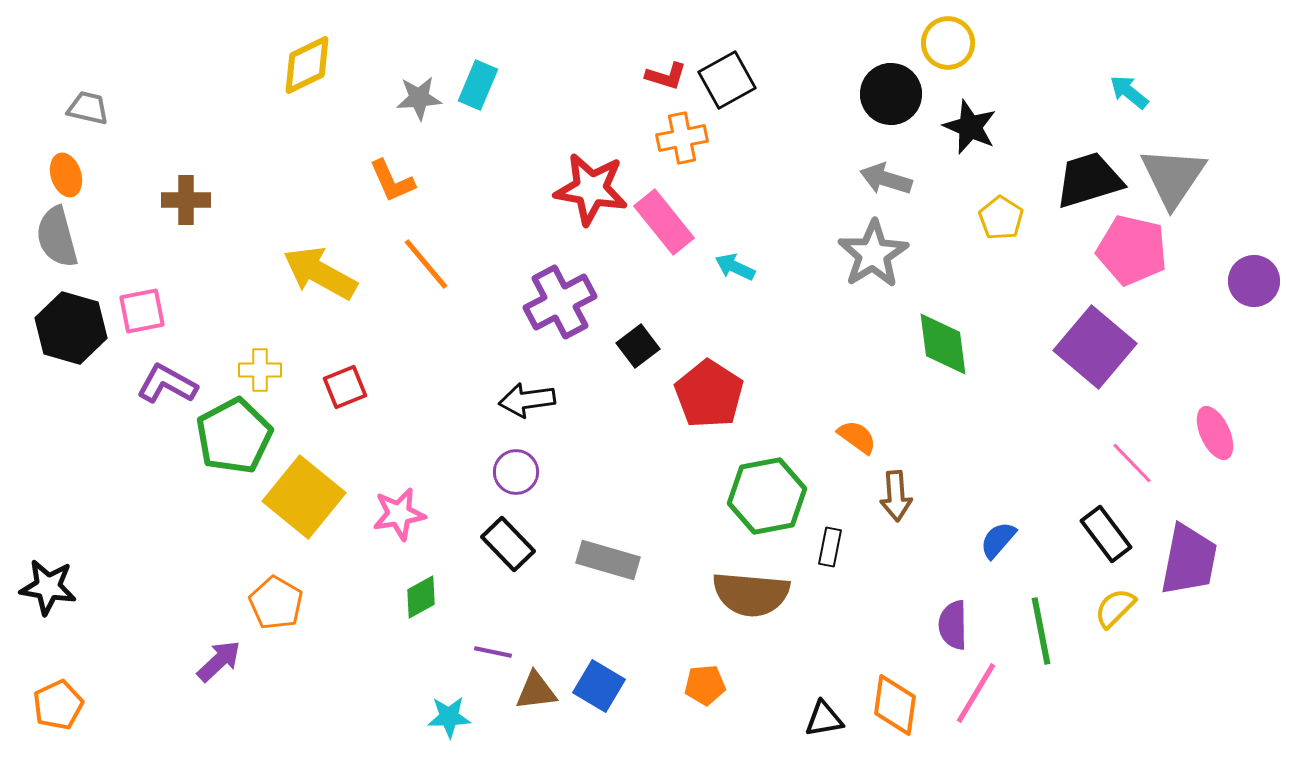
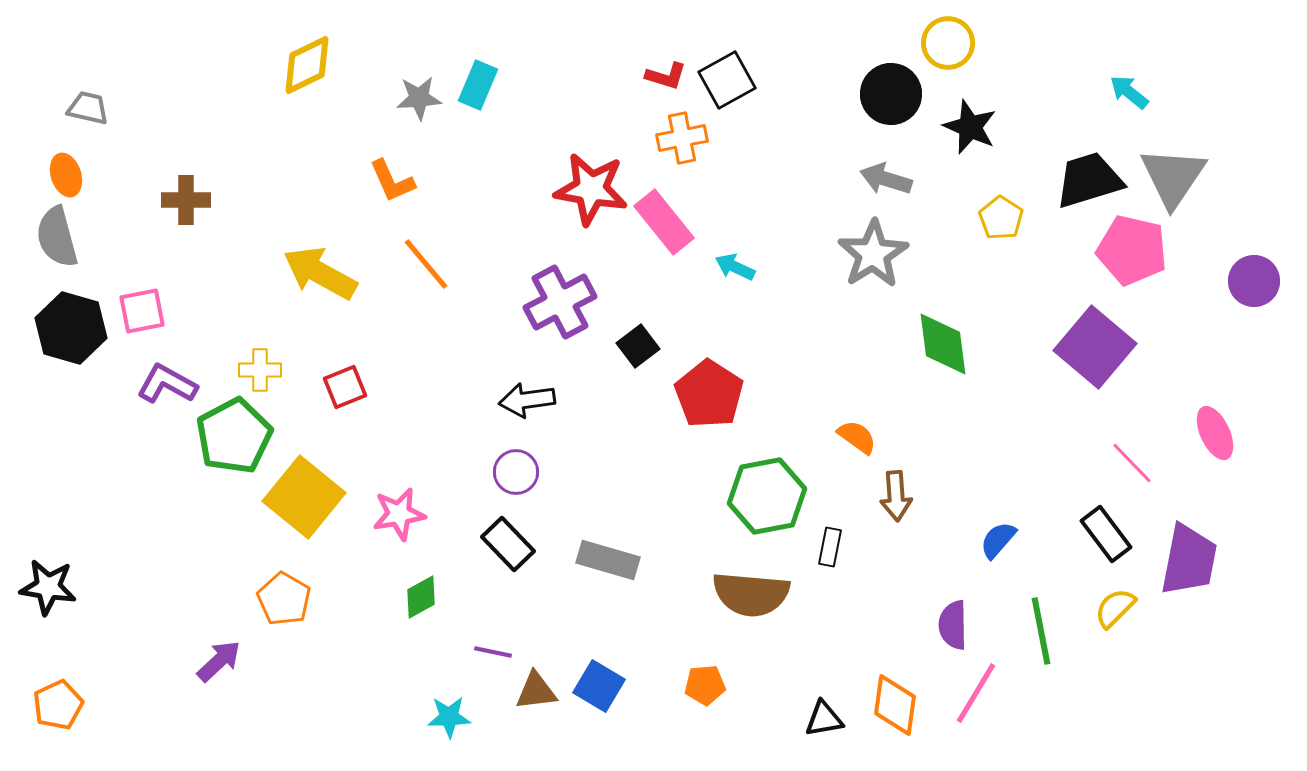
orange pentagon at (276, 603): moved 8 px right, 4 px up
